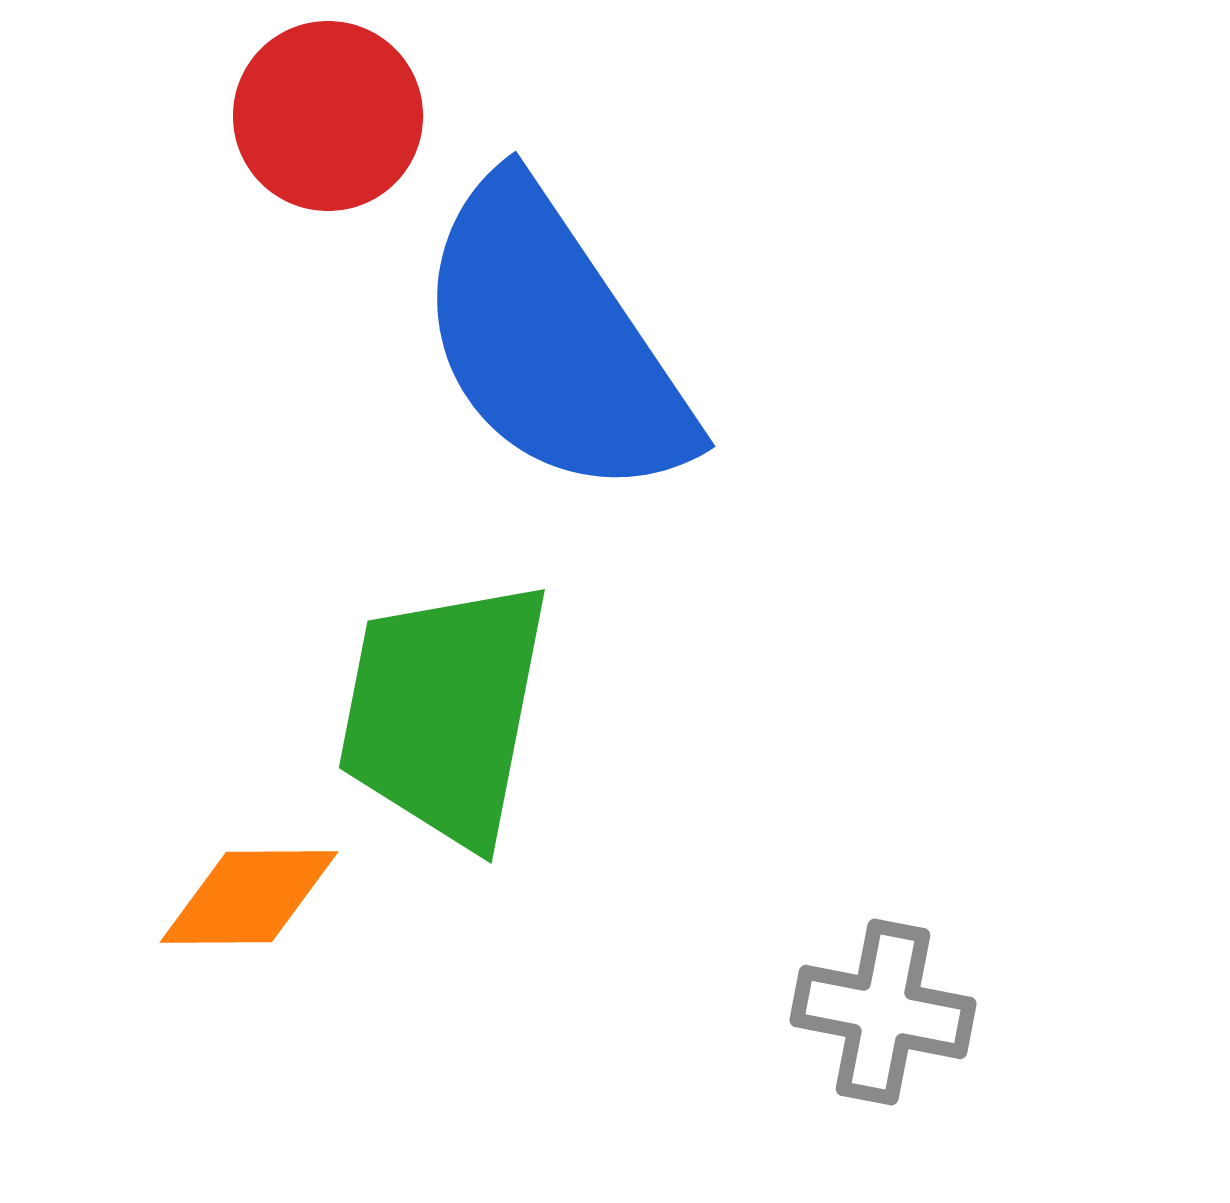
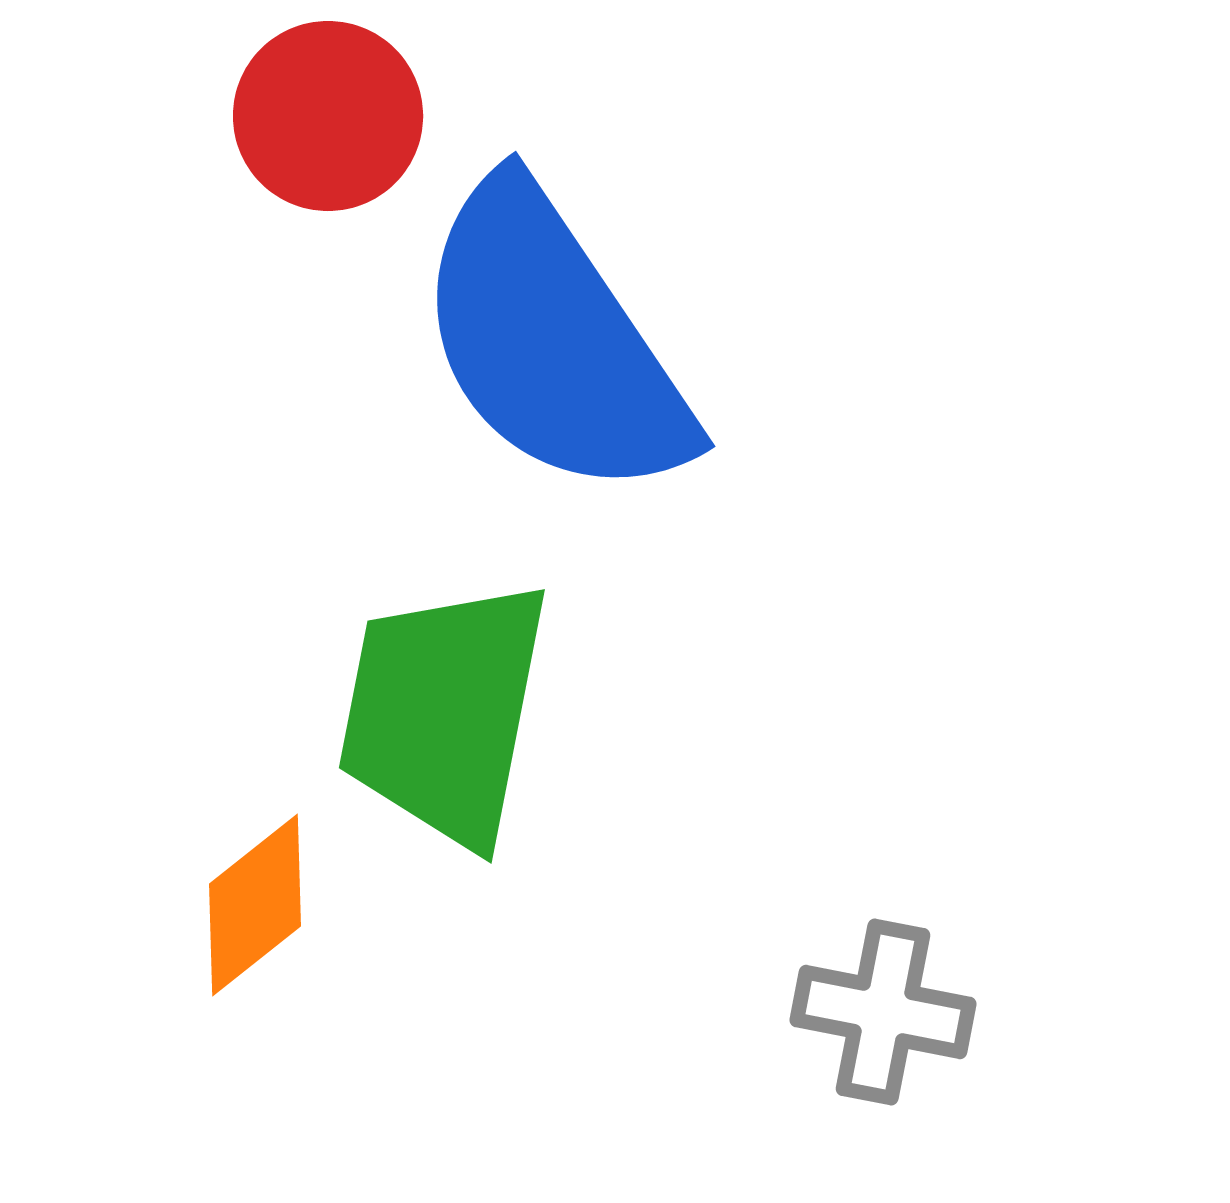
orange diamond: moved 6 px right, 8 px down; rotated 38 degrees counterclockwise
